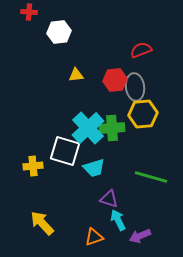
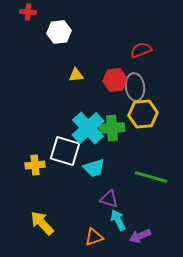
red cross: moved 1 px left
yellow cross: moved 2 px right, 1 px up
